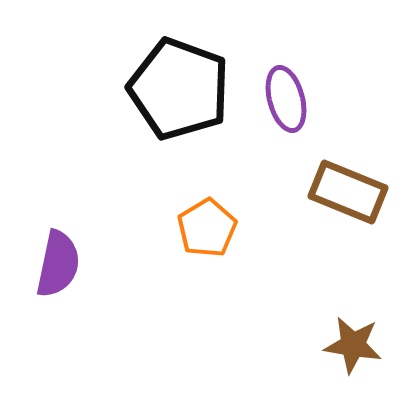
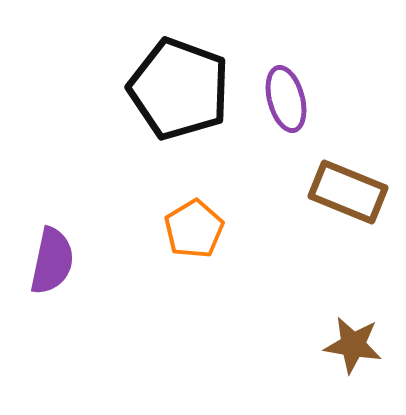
orange pentagon: moved 13 px left, 1 px down
purple semicircle: moved 6 px left, 3 px up
